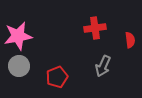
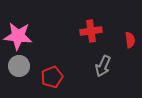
red cross: moved 4 px left, 3 px down
pink star: rotated 16 degrees clockwise
red pentagon: moved 5 px left
